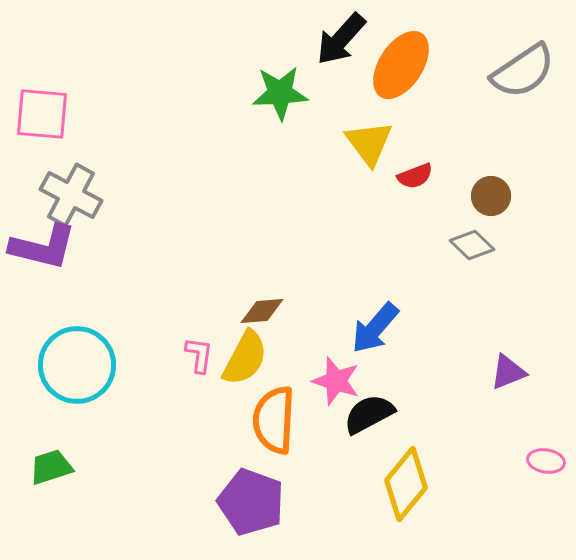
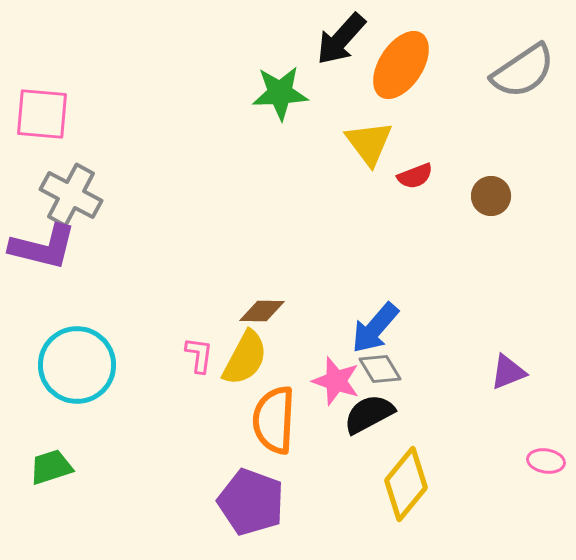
gray diamond: moved 92 px left, 124 px down; rotated 15 degrees clockwise
brown diamond: rotated 6 degrees clockwise
